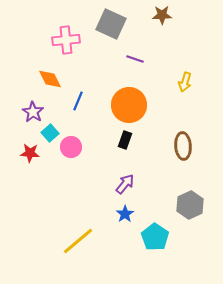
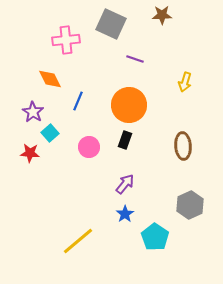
pink circle: moved 18 px right
